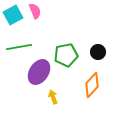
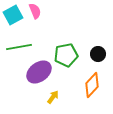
black circle: moved 2 px down
purple ellipse: rotated 20 degrees clockwise
yellow arrow: rotated 56 degrees clockwise
